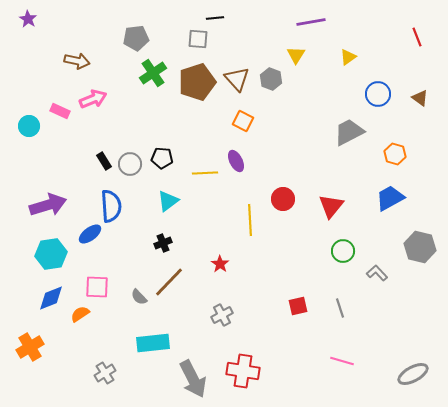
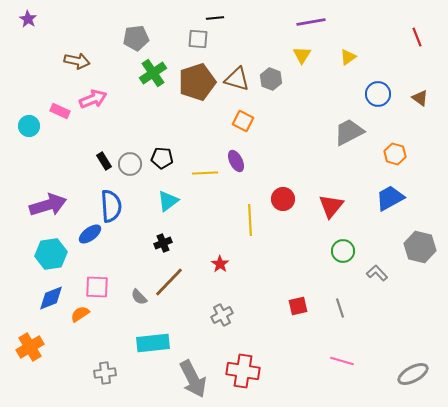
yellow triangle at (296, 55): moved 6 px right
brown triangle at (237, 79): rotated 32 degrees counterclockwise
gray cross at (105, 373): rotated 25 degrees clockwise
